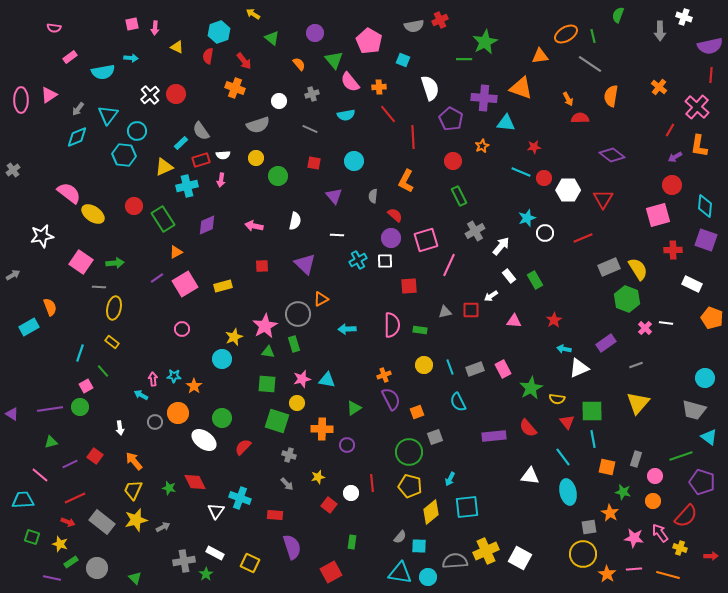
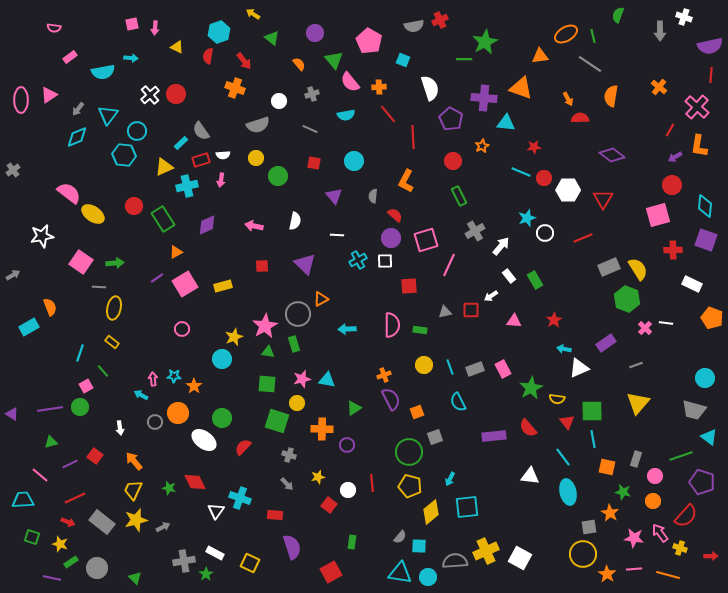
white circle at (351, 493): moved 3 px left, 3 px up
